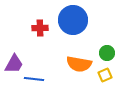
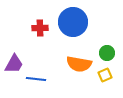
blue circle: moved 2 px down
blue line: moved 2 px right
